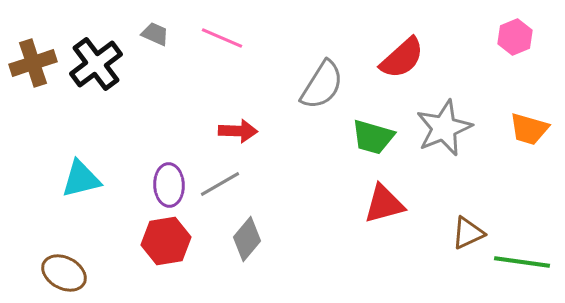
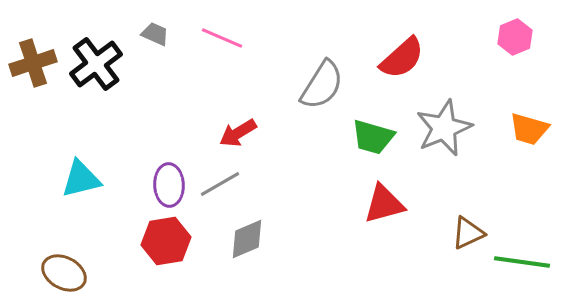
red arrow: moved 2 px down; rotated 147 degrees clockwise
gray diamond: rotated 27 degrees clockwise
